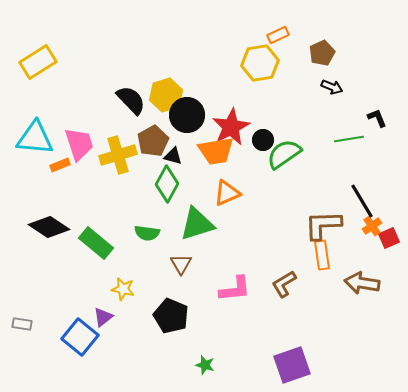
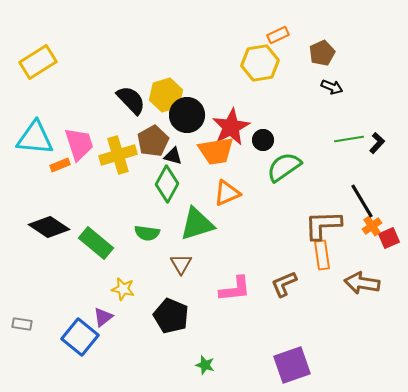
black L-shape at (377, 118): moved 25 px down; rotated 65 degrees clockwise
green semicircle at (284, 154): moved 13 px down
brown L-shape at (284, 284): rotated 8 degrees clockwise
